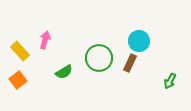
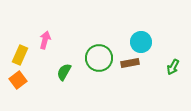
cyan circle: moved 2 px right, 1 px down
yellow rectangle: moved 4 px down; rotated 66 degrees clockwise
brown rectangle: rotated 54 degrees clockwise
green semicircle: rotated 150 degrees clockwise
green arrow: moved 3 px right, 14 px up
